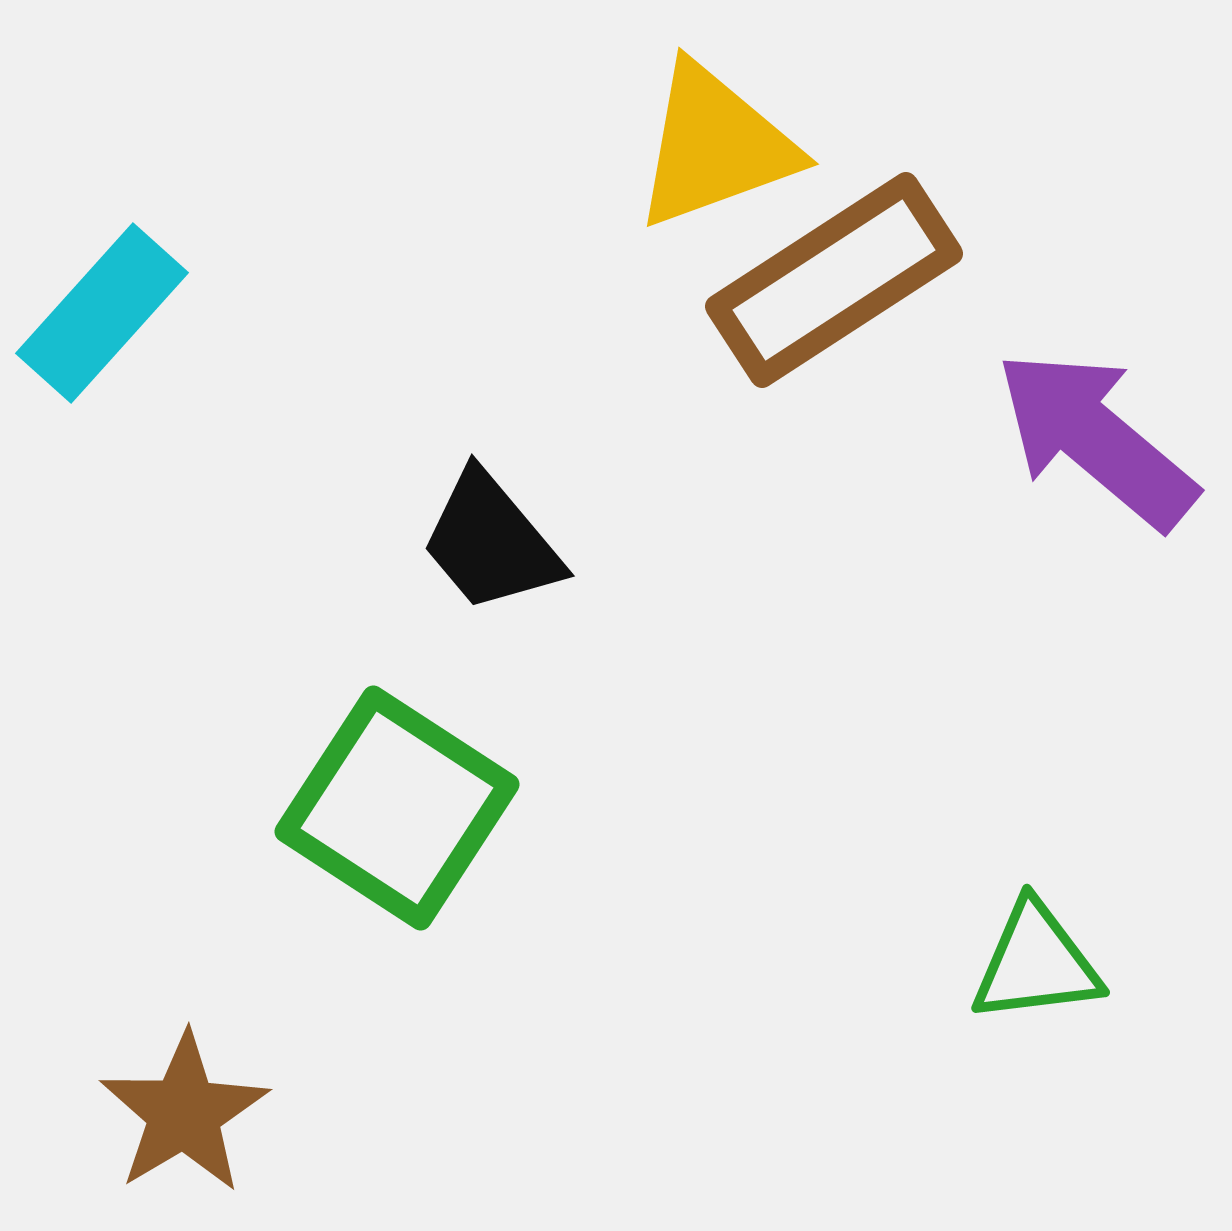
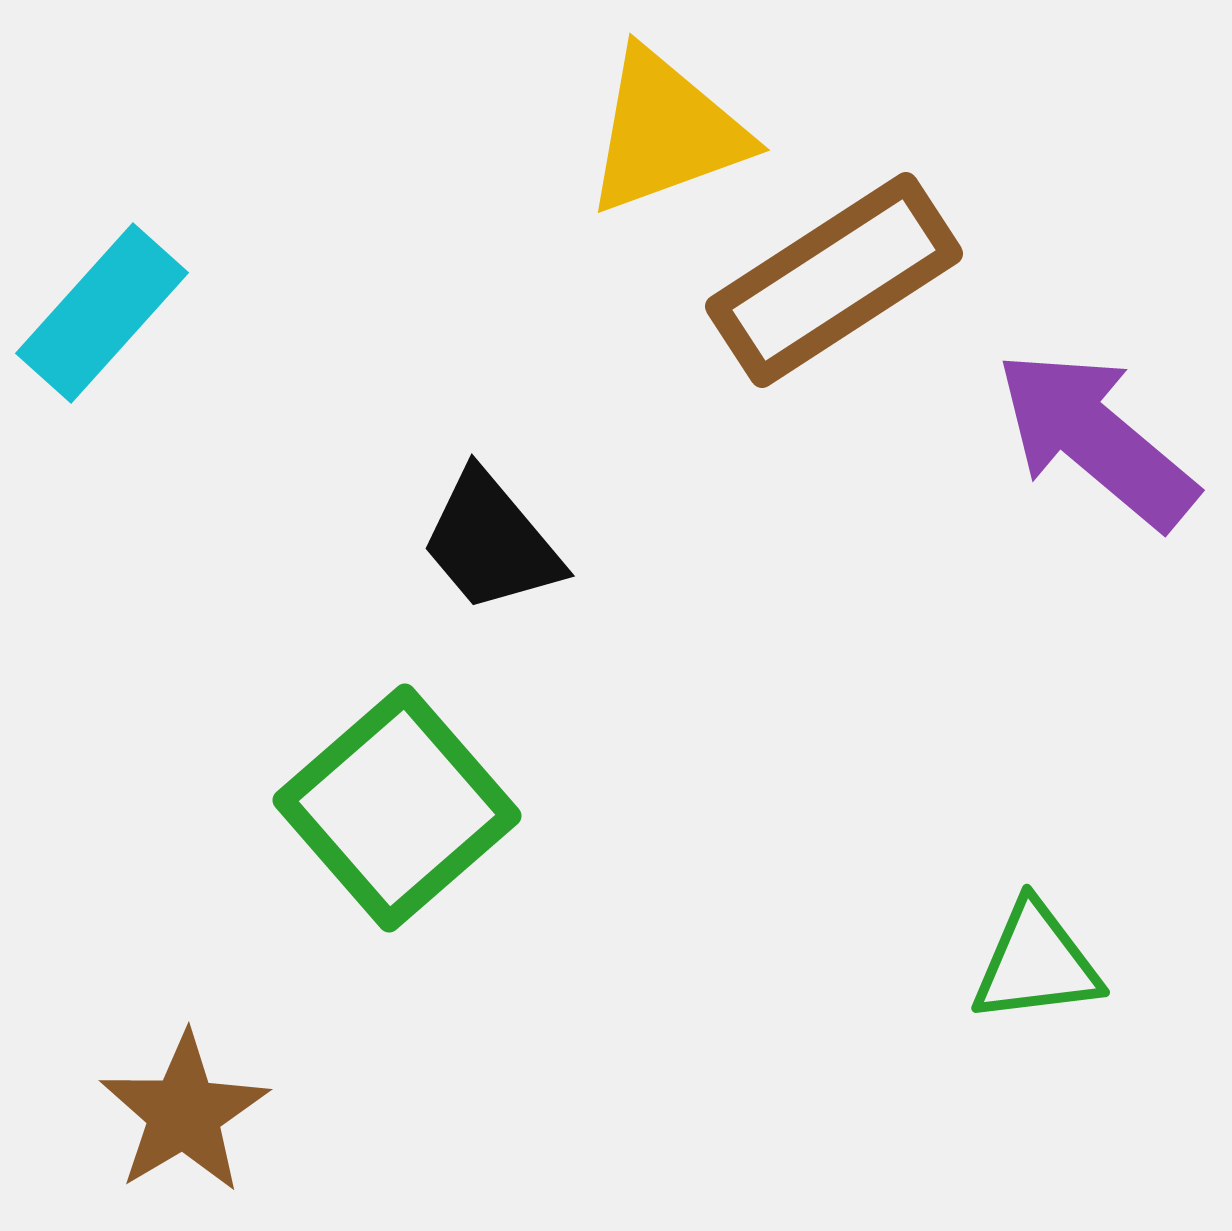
yellow triangle: moved 49 px left, 14 px up
green square: rotated 16 degrees clockwise
